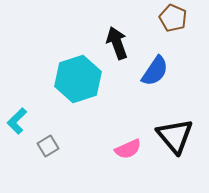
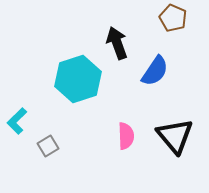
pink semicircle: moved 2 px left, 13 px up; rotated 68 degrees counterclockwise
